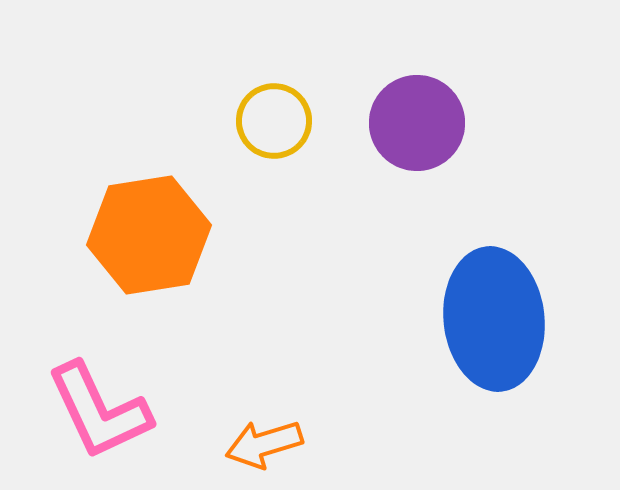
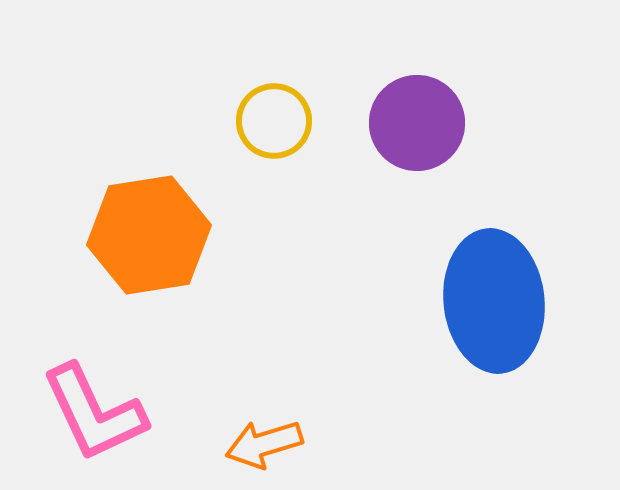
blue ellipse: moved 18 px up
pink L-shape: moved 5 px left, 2 px down
